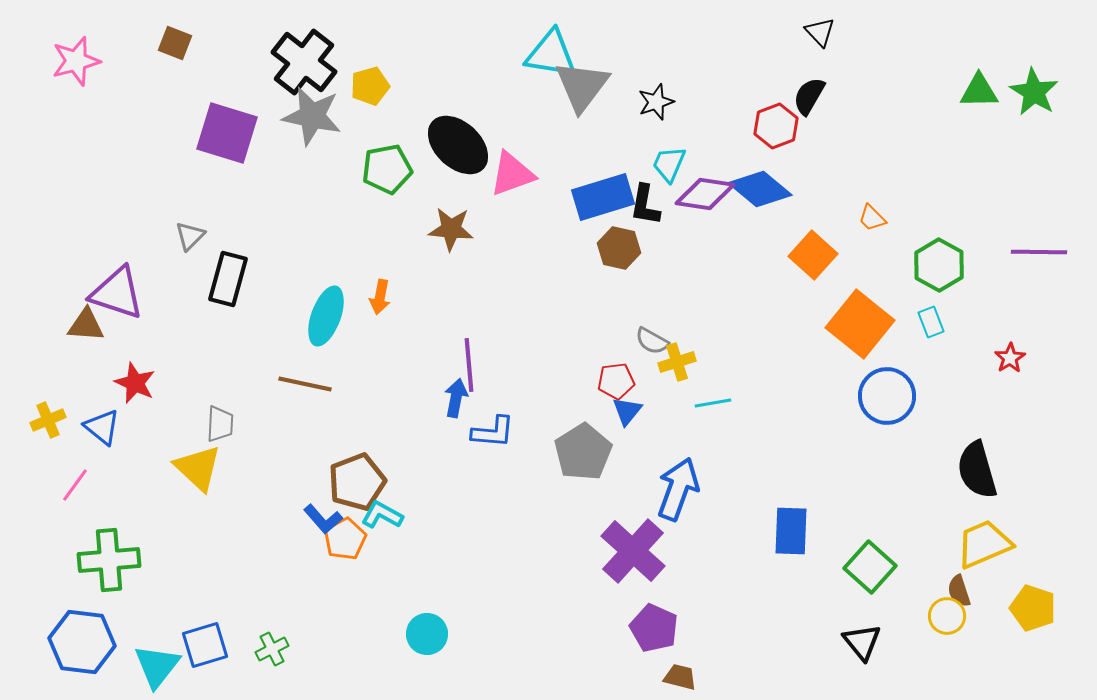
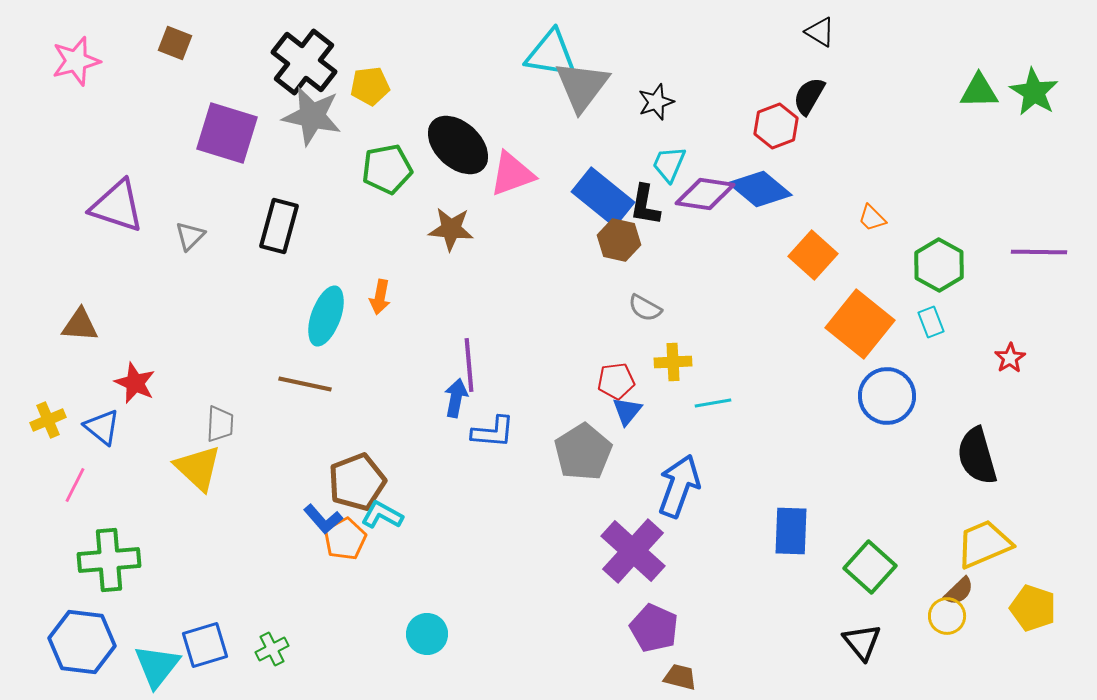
black triangle at (820, 32): rotated 16 degrees counterclockwise
yellow pentagon at (370, 86): rotated 9 degrees clockwise
blue rectangle at (603, 197): rotated 56 degrees clockwise
brown hexagon at (619, 248): moved 8 px up
black rectangle at (228, 279): moved 51 px right, 53 px up
purple triangle at (117, 293): moved 87 px up
brown triangle at (86, 325): moved 6 px left
gray semicircle at (652, 341): moved 7 px left, 33 px up
yellow cross at (677, 362): moved 4 px left; rotated 15 degrees clockwise
black semicircle at (977, 470): moved 14 px up
pink line at (75, 485): rotated 9 degrees counterclockwise
blue arrow at (678, 489): moved 1 px right, 3 px up
brown semicircle at (959, 591): rotated 116 degrees counterclockwise
